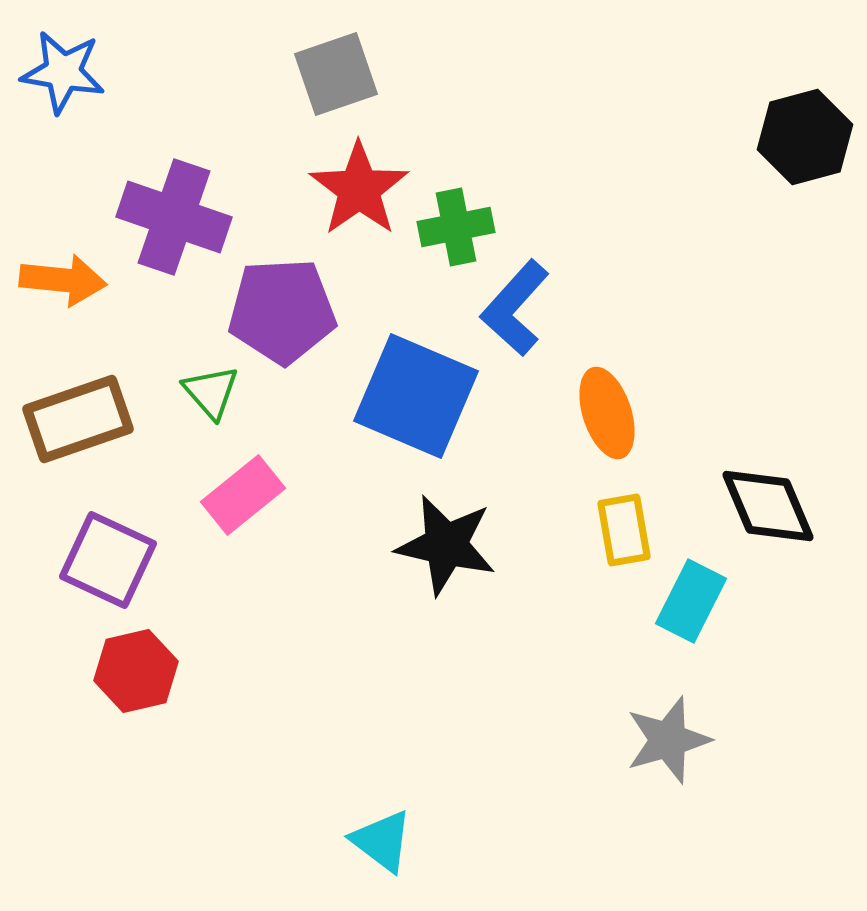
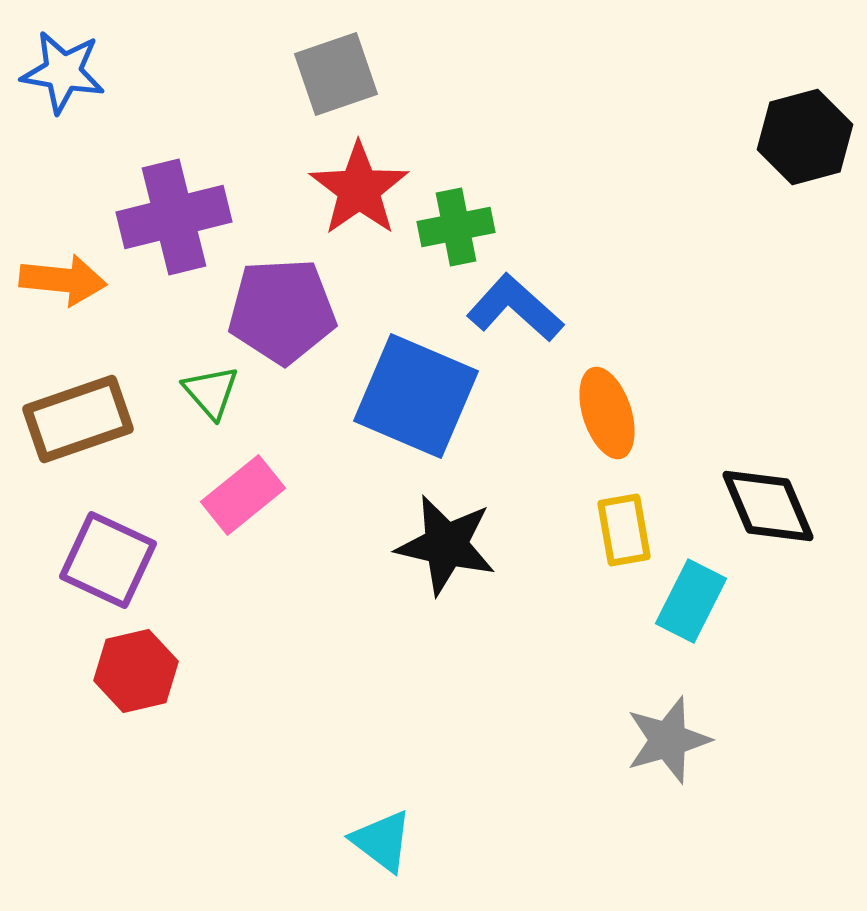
purple cross: rotated 33 degrees counterclockwise
blue L-shape: rotated 90 degrees clockwise
